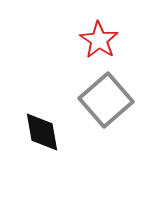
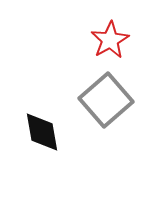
red star: moved 11 px right; rotated 9 degrees clockwise
